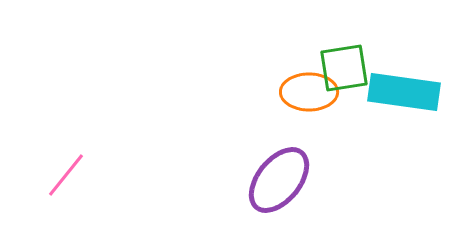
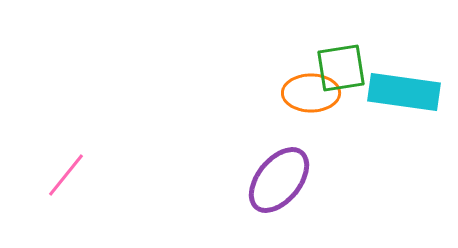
green square: moved 3 px left
orange ellipse: moved 2 px right, 1 px down
